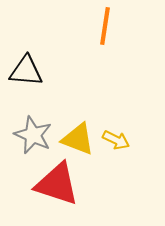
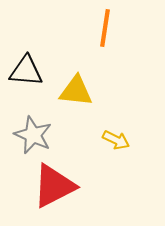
orange line: moved 2 px down
yellow triangle: moved 2 px left, 48 px up; rotated 15 degrees counterclockwise
red triangle: moved 3 px left, 2 px down; rotated 45 degrees counterclockwise
